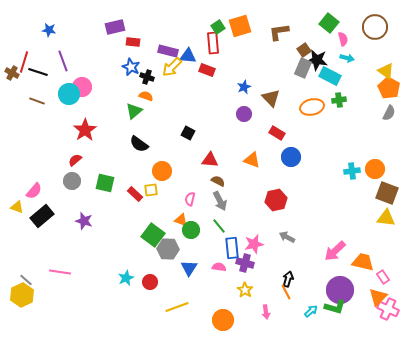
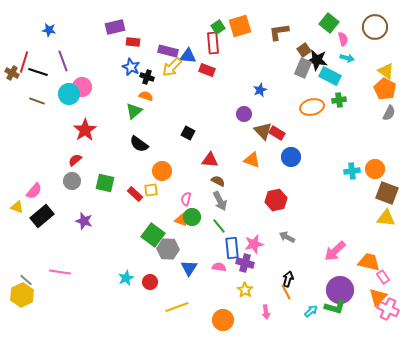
blue star at (244, 87): moved 16 px right, 3 px down
orange pentagon at (389, 88): moved 4 px left, 1 px down
brown triangle at (271, 98): moved 8 px left, 33 px down
pink semicircle at (190, 199): moved 4 px left
green circle at (191, 230): moved 1 px right, 13 px up
orange trapezoid at (363, 262): moved 6 px right
